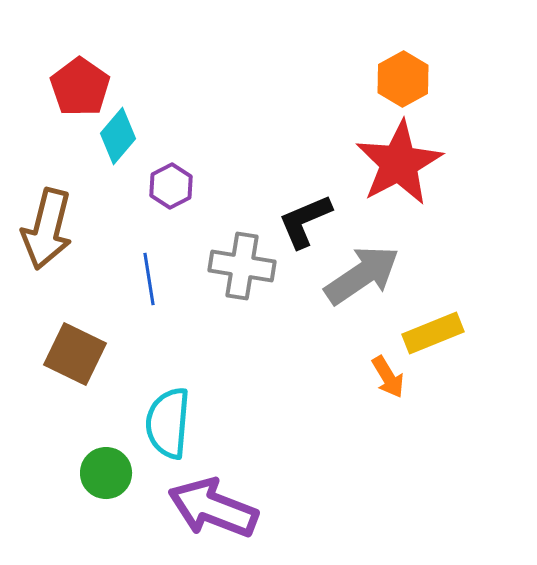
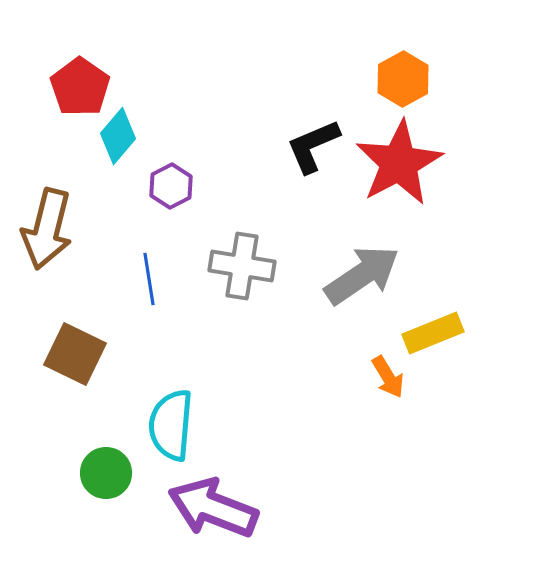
black L-shape: moved 8 px right, 75 px up
cyan semicircle: moved 3 px right, 2 px down
